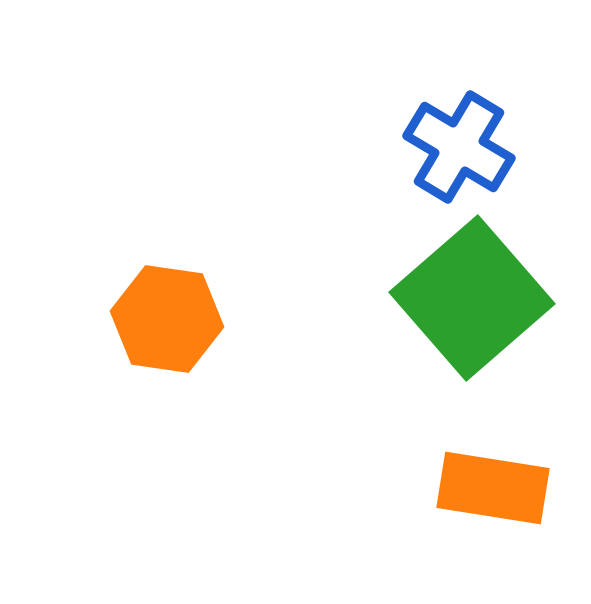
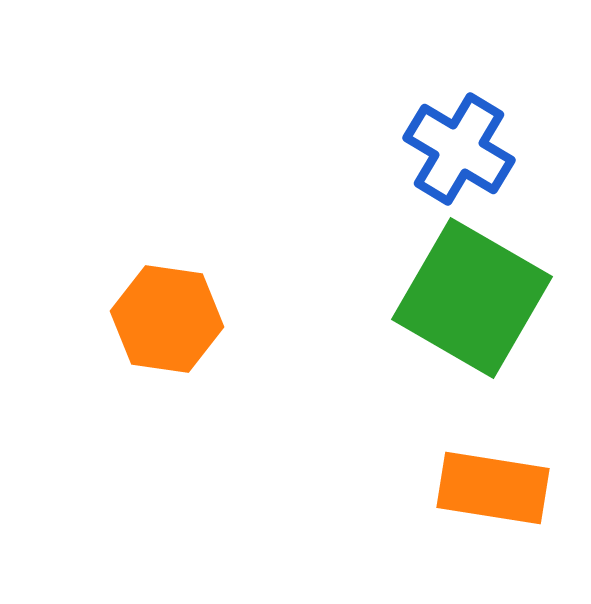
blue cross: moved 2 px down
green square: rotated 19 degrees counterclockwise
